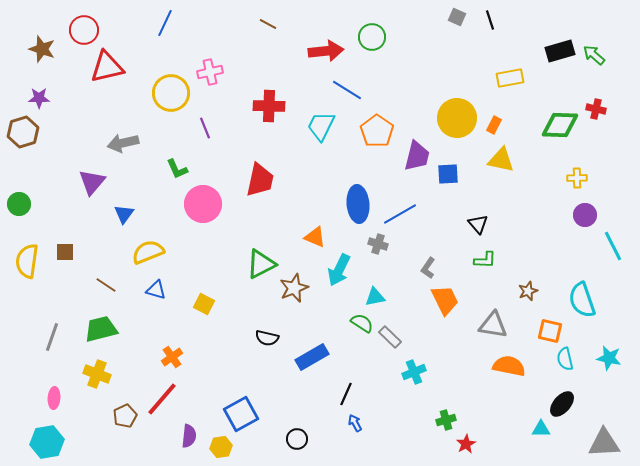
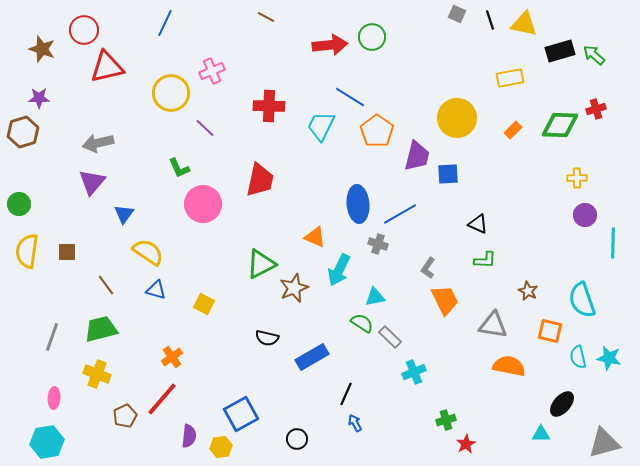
gray square at (457, 17): moved 3 px up
brown line at (268, 24): moved 2 px left, 7 px up
red arrow at (326, 51): moved 4 px right, 6 px up
pink cross at (210, 72): moved 2 px right, 1 px up; rotated 10 degrees counterclockwise
blue line at (347, 90): moved 3 px right, 7 px down
red cross at (596, 109): rotated 30 degrees counterclockwise
orange rectangle at (494, 125): moved 19 px right, 5 px down; rotated 18 degrees clockwise
purple line at (205, 128): rotated 25 degrees counterclockwise
gray arrow at (123, 143): moved 25 px left
yellow triangle at (501, 160): moved 23 px right, 136 px up
green L-shape at (177, 169): moved 2 px right, 1 px up
black triangle at (478, 224): rotated 25 degrees counterclockwise
cyan line at (613, 246): moved 3 px up; rotated 28 degrees clockwise
brown square at (65, 252): moved 2 px right
yellow semicircle at (148, 252): rotated 56 degrees clockwise
yellow semicircle at (27, 261): moved 10 px up
brown line at (106, 285): rotated 20 degrees clockwise
brown star at (528, 291): rotated 24 degrees counterclockwise
cyan semicircle at (565, 359): moved 13 px right, 2 px up
cyan triangle at (541, 429): moved 5 px down
gray triangle at (604, 443): rotated 12 degrees counterclockwise
